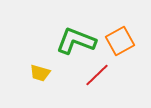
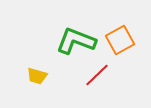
orange square: moved 1 px up
yellow trapezoid: moved 3 px left, 3 px down
